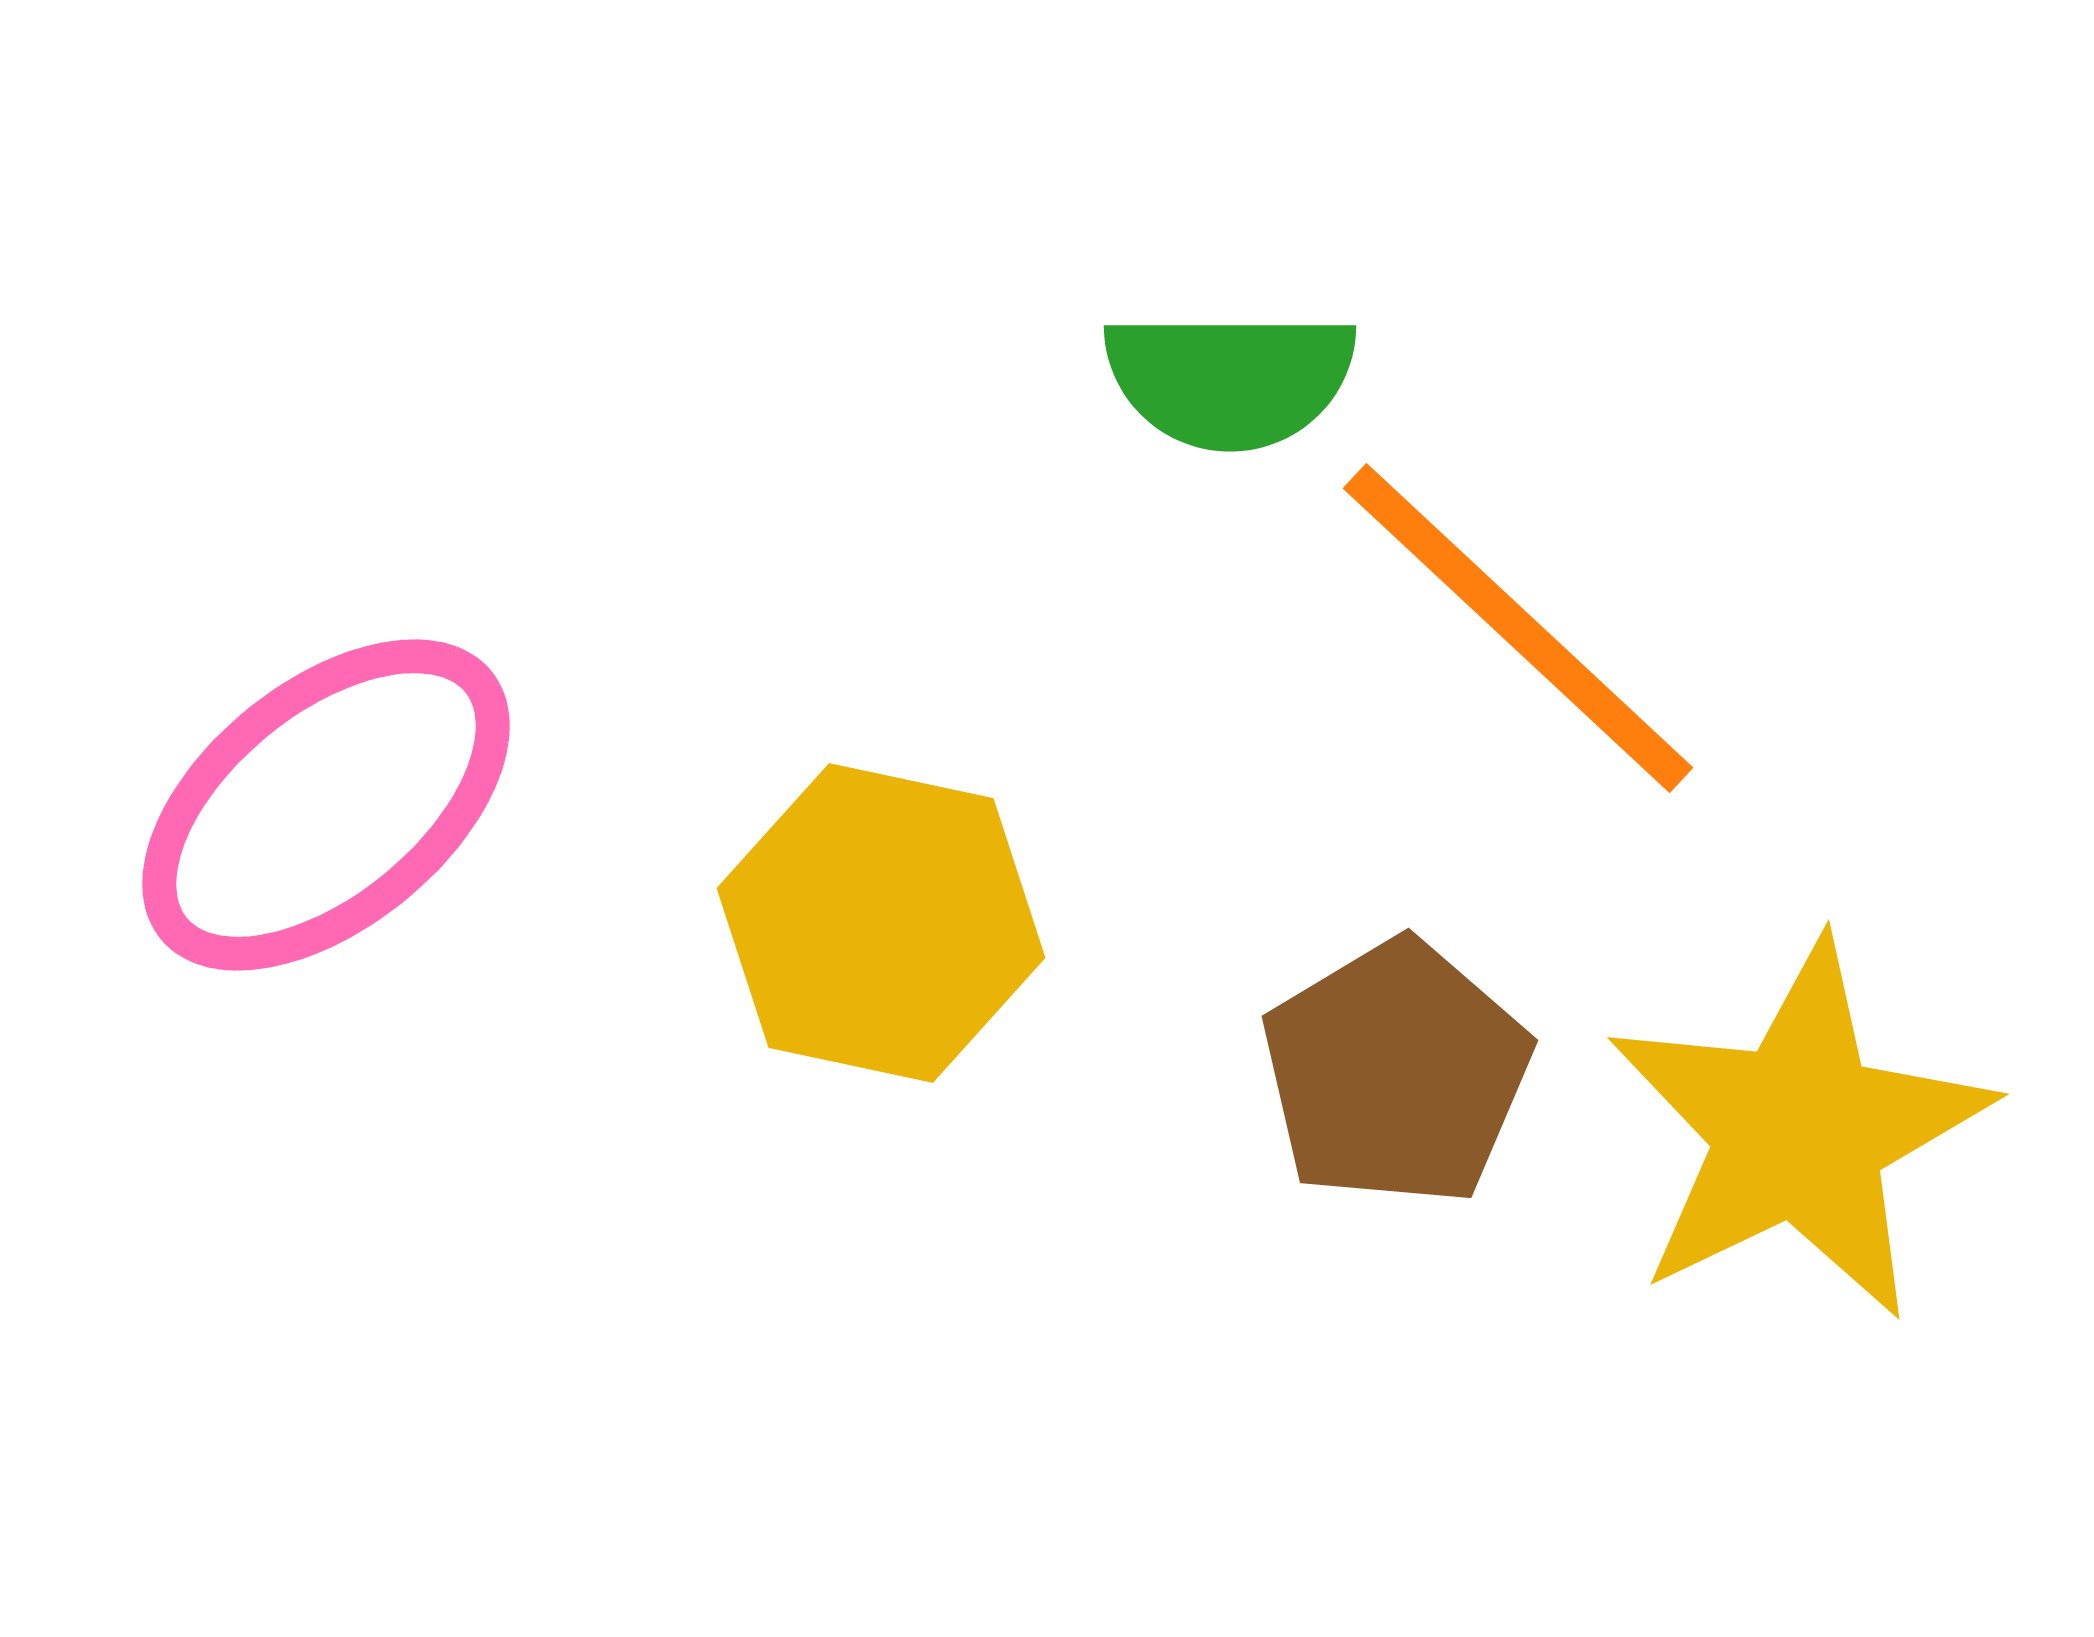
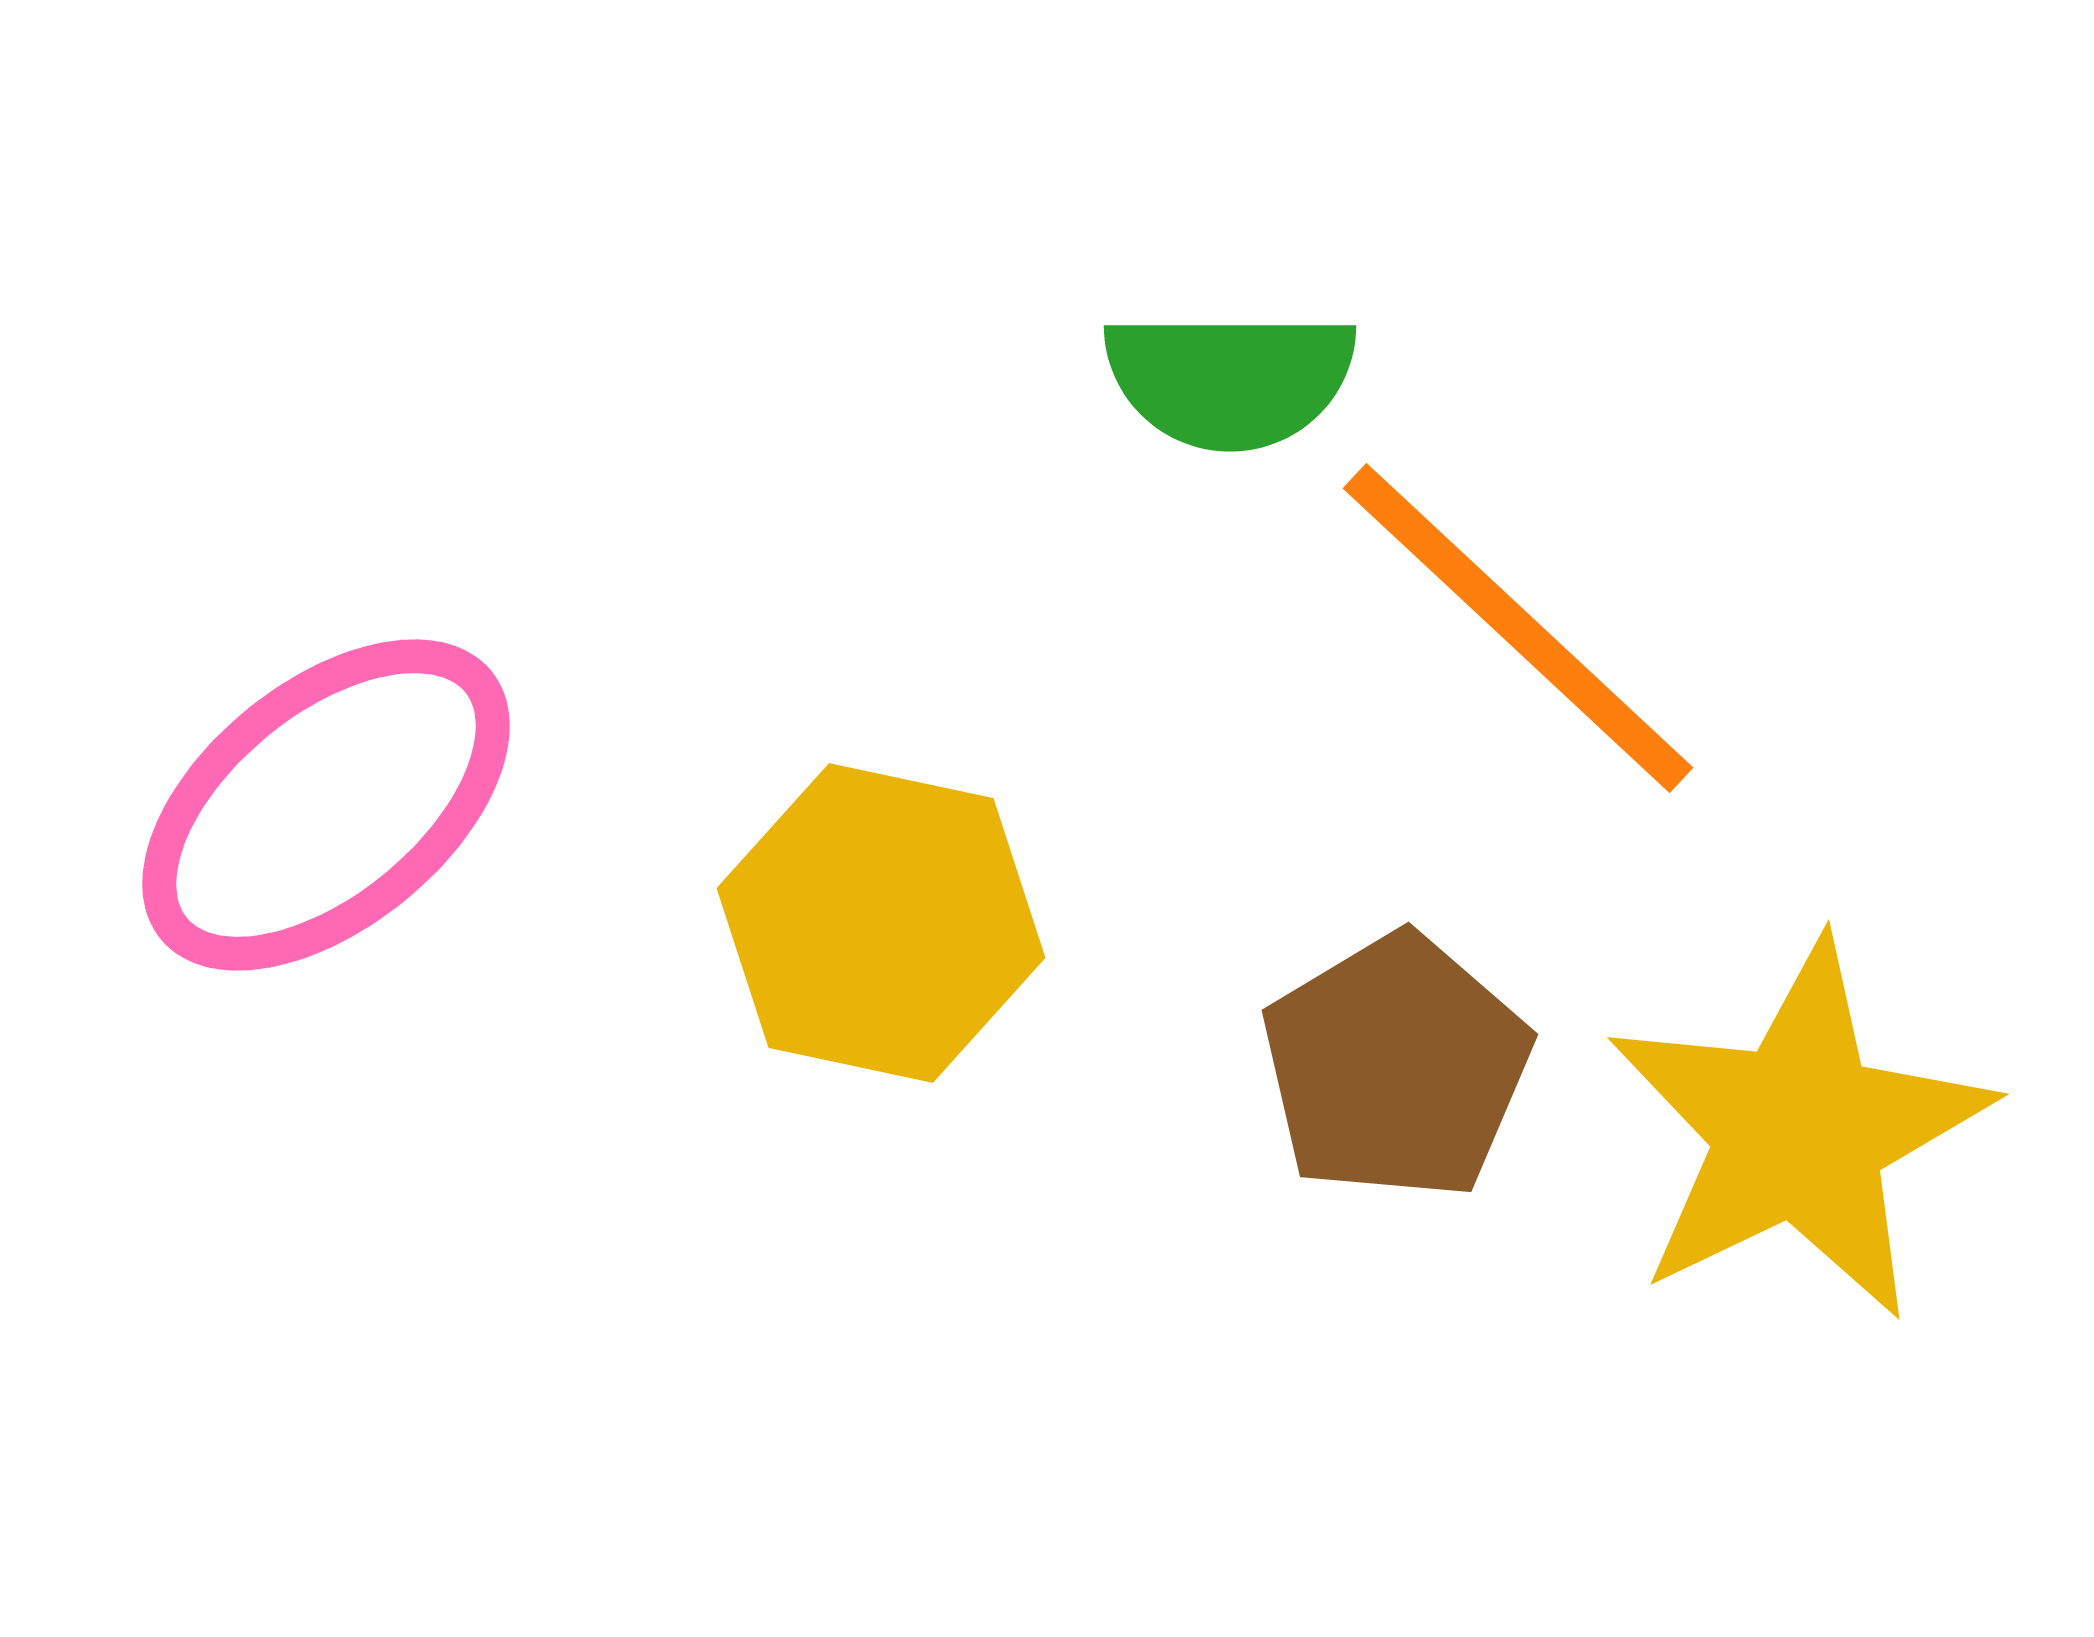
brown pentagon: moved 6 px up
